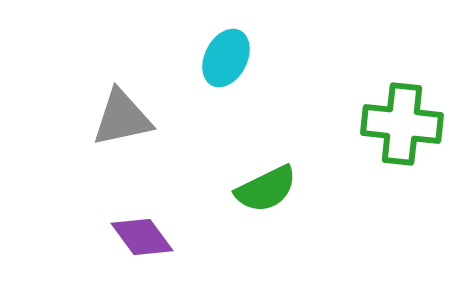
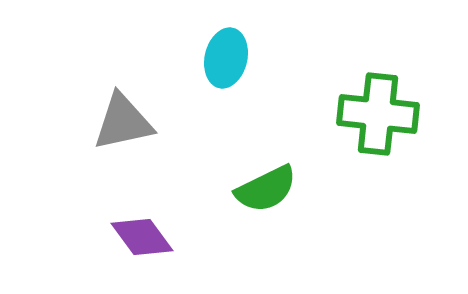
cyan ellipse: rotated 14 degrees counterclockwise
gray triangle: moved 1 px right, 4 px down
green cross: moved 24 px left, 10 px up
